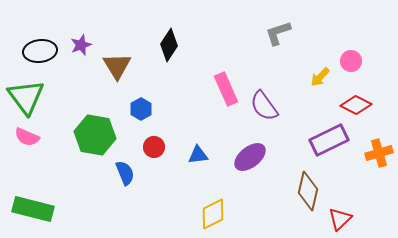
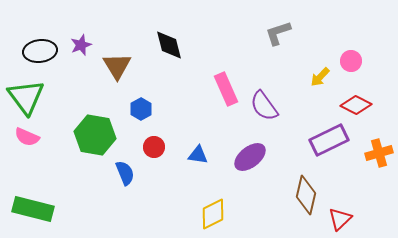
black diamond: rotated 48 degrees counterclockwise
blue triangle: rotated 15 degrees clockwise
brown diamond: moved 2 px left, 4 px down
